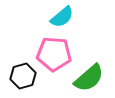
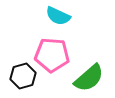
cyan semicircle: moved 4 px left, 1 px up; rotated 65 degrees clockwise
pink pentagon: moved 2 px left, 1 px down
